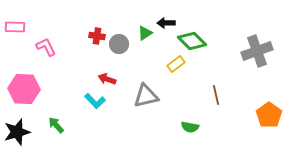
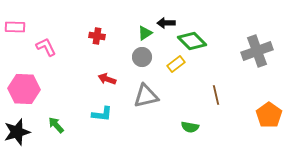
gray circle: moved 23 px right, 13 px down
cyan L-shape: moved 7 px right, 13 px down; rotated 40 degrees counterclockwise
